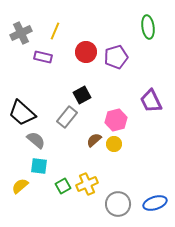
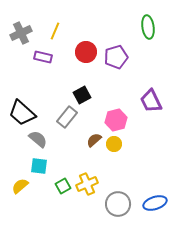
gray semicircle: moved 2 px right, 1 px up
